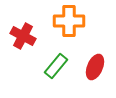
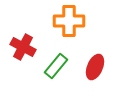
red cross: moved 11 px down
